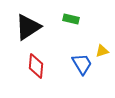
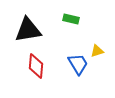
black triangle: moved 3 px down; rotated 24 degrees clockwise
yellow triangle: moved 5 px left
blue trapezoid: moved 4 px left
